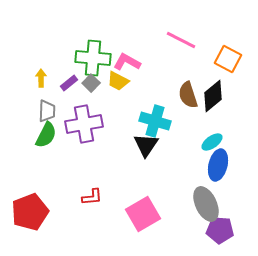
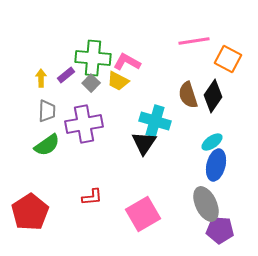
pink line: moved 13 px right, 1 px down; rotated 36 degrees counterclockwise
purple rectangle: moved 3 px left, 8 px up
black diamond: rotated 16 degrees counterclockwise
green semicircle: moved 1 px right, 10 px down; rotated 28 degrees clockwise
black triangle: moved 2 px left, 2 px up
blue ellipse: moved 2 px left
red pentagon: rotated 12 degrees counterclockwise
